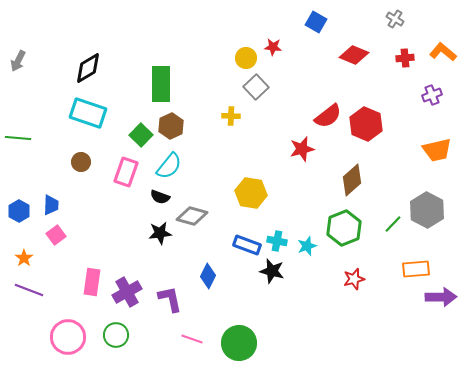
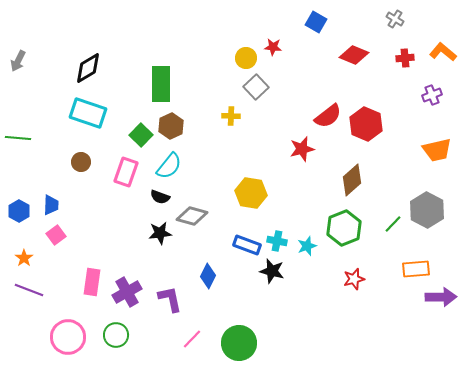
pink line at (192, 339): rotated 65 degrees counterclockwise
